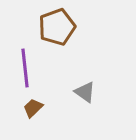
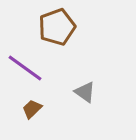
purple line: rotated 48 degrees counterclockwise
brown trapezoid: moved 1 px left, 1 px down
